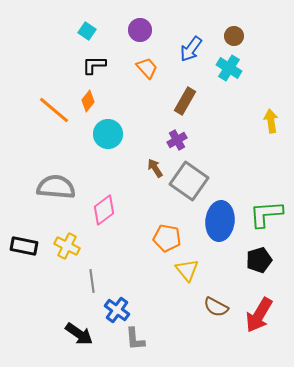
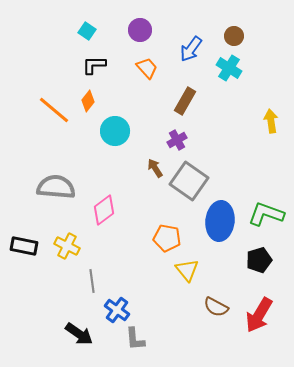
cyan circle: moved 7 px right, 3 px up
green L-shape: rotated 24 degrees clockwise
